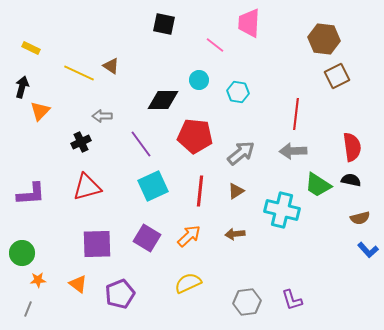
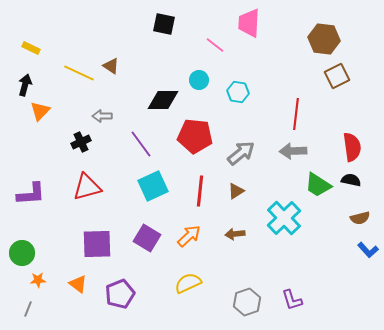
black arrow at (22, 87): moved 3 px right, 2 px up
cyan cross at (282, 210): moved 2 px right, 8 px down; rotated 32 degrees clockwise
gray hexagon at (247, 302): rotated 12 degrees counterclockwise
